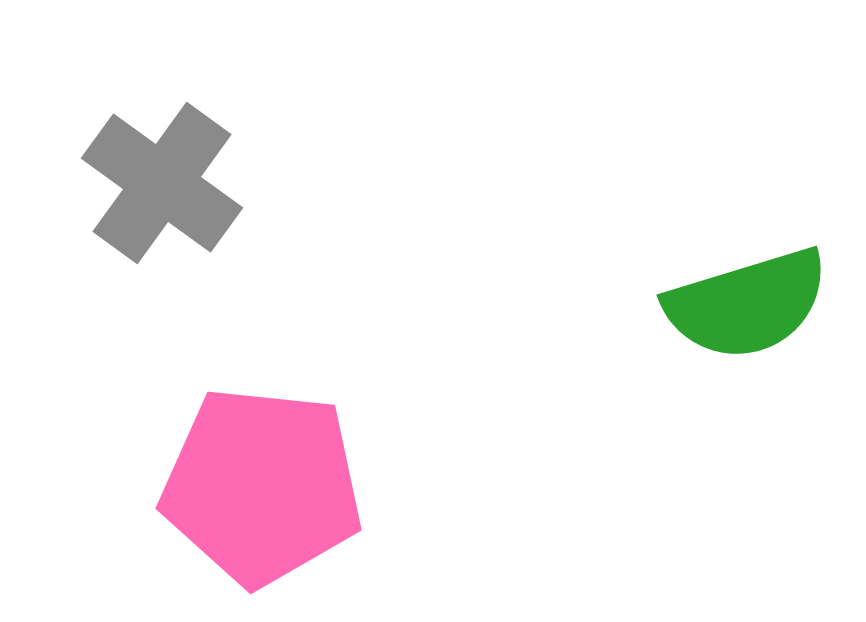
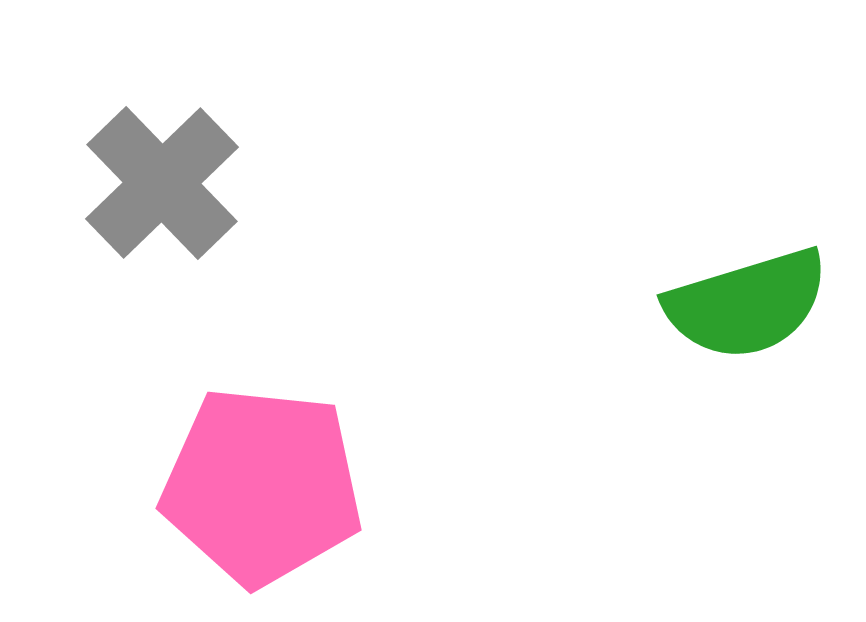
gray cross: rotated 10 degrees clockwise
